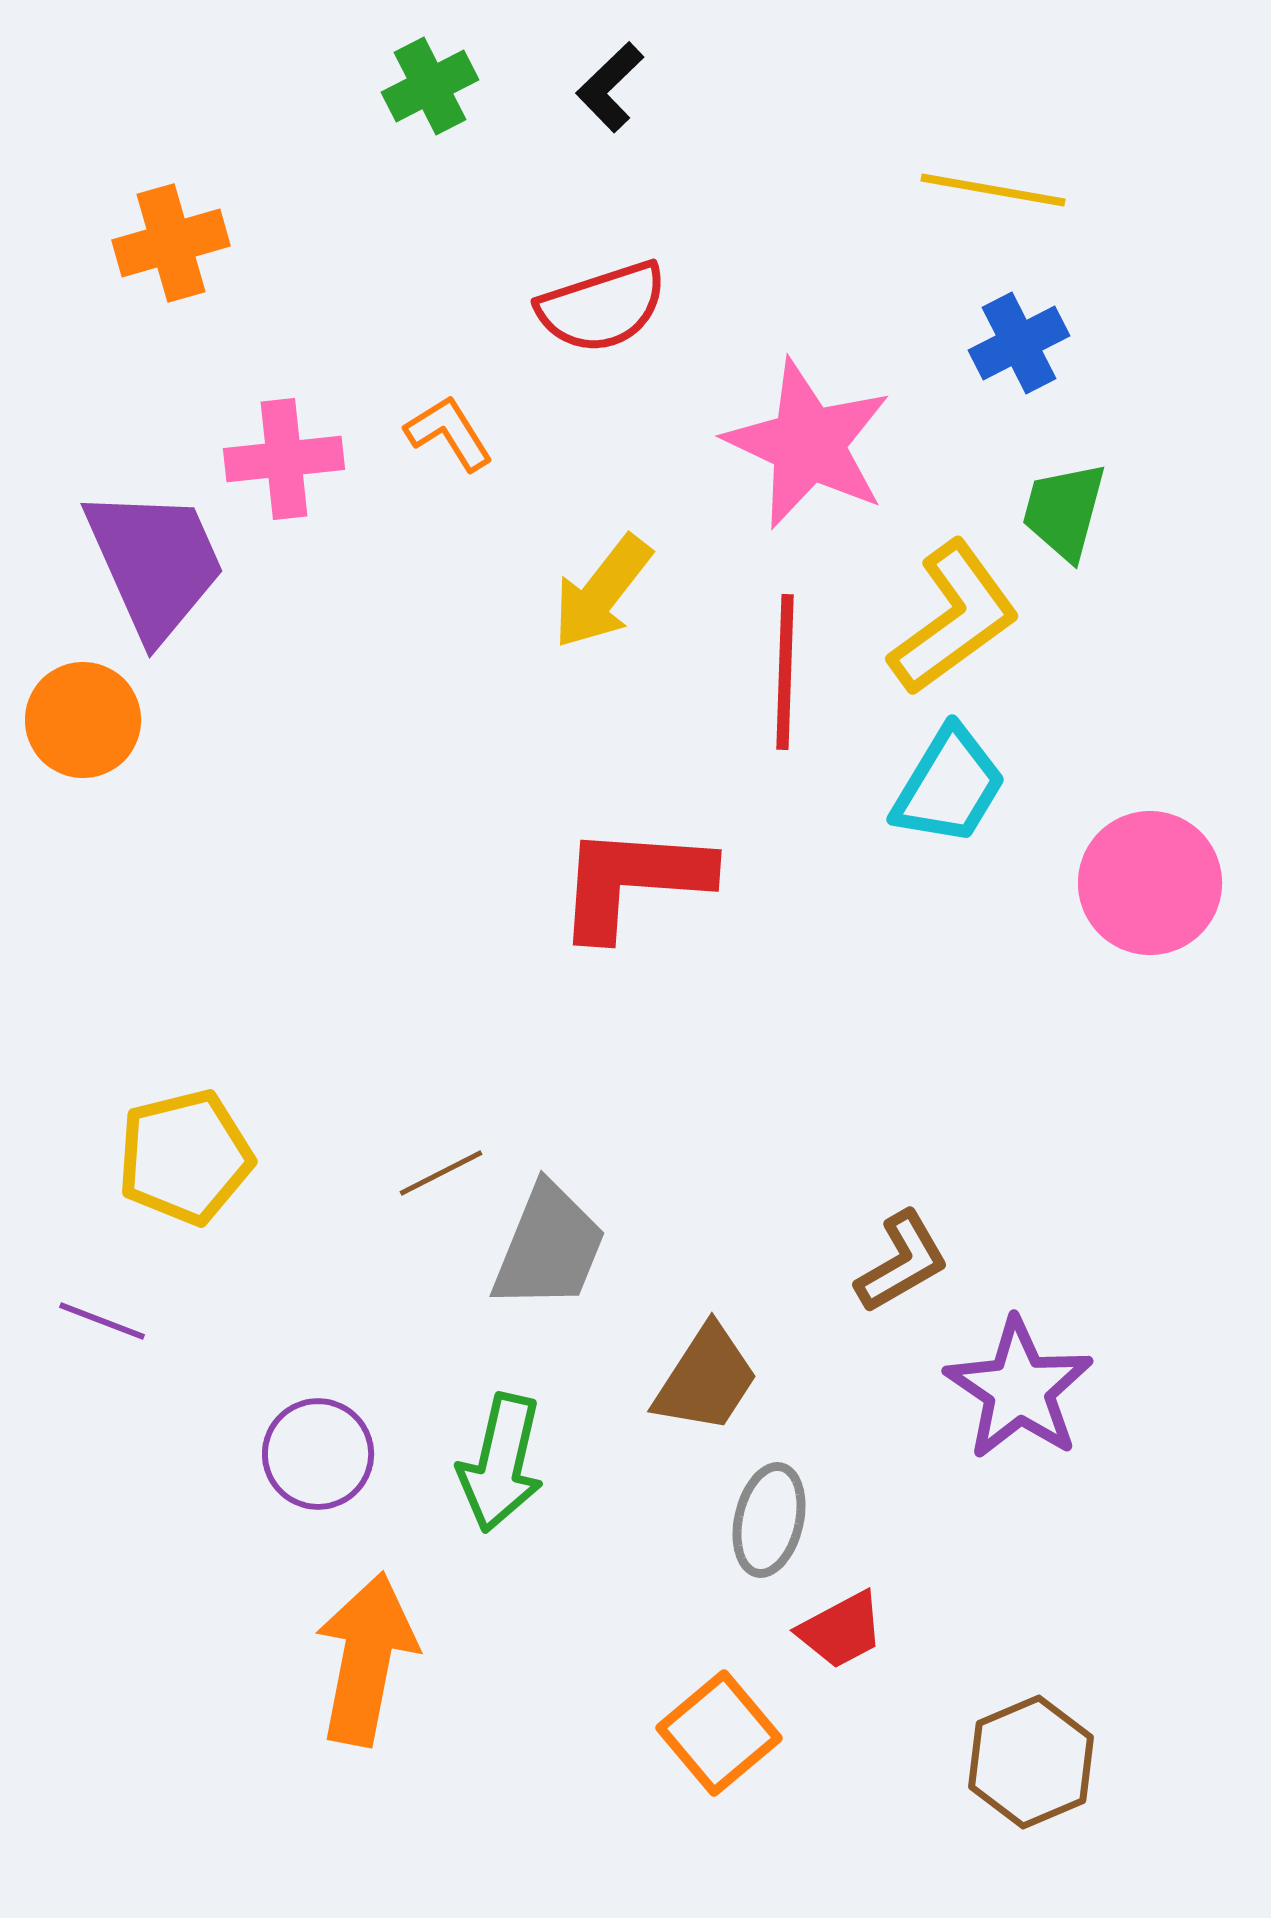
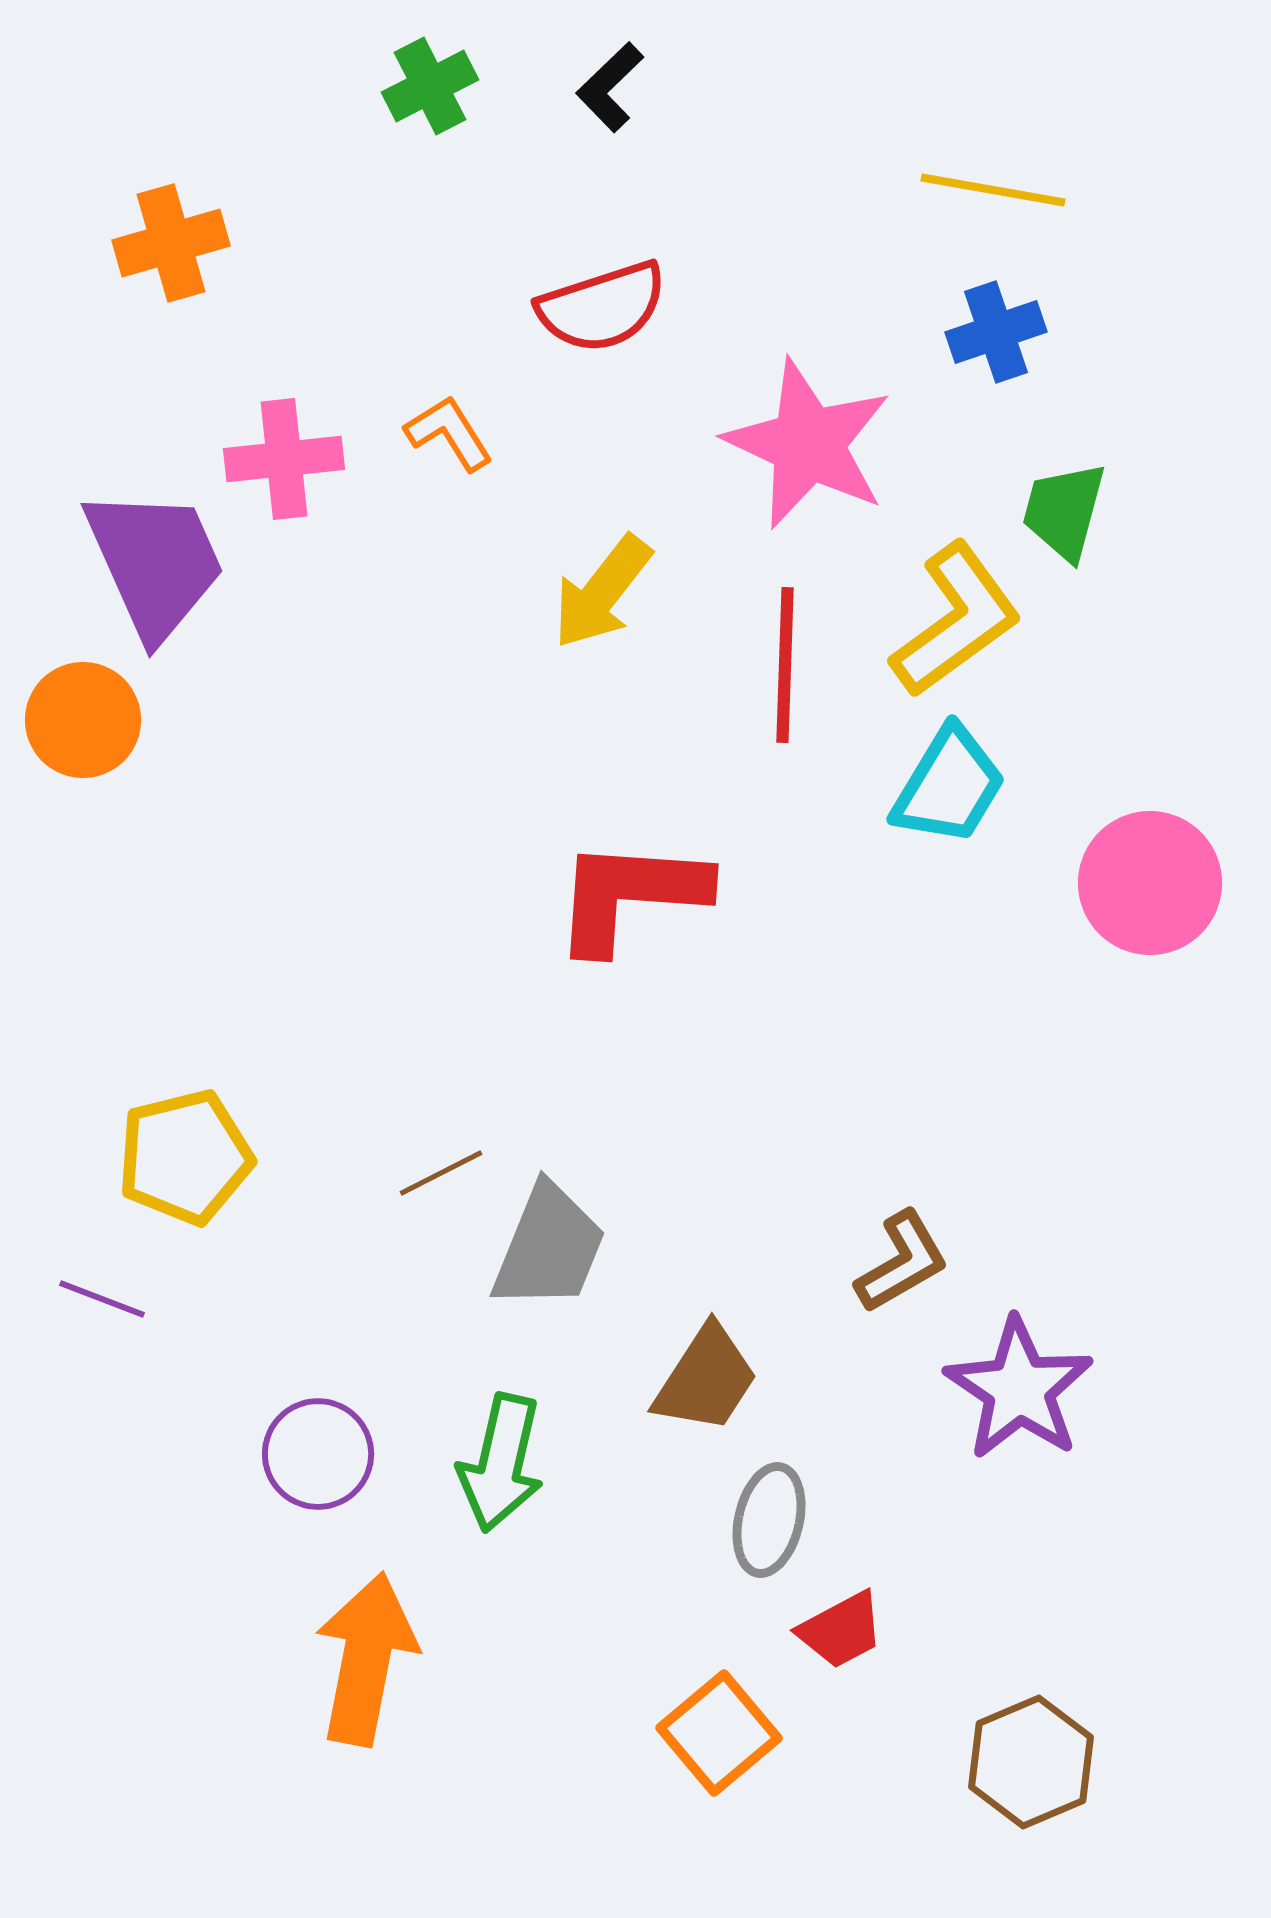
blue cross: moved 23 px left, 11 px up; rotated 8 degrees clockwise
yellow L-shape: moved 2 px right, 2 px down
red line: moved 7 px up
red L-shape: moved 3 px left, 14 px down
purple line: moved 22 px up
